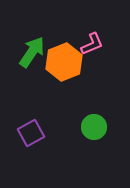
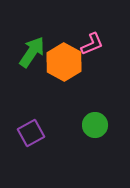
orange hexagon: rotated 9 degrees counterclockwise
green circle: moved 1 px right, 2 px up
